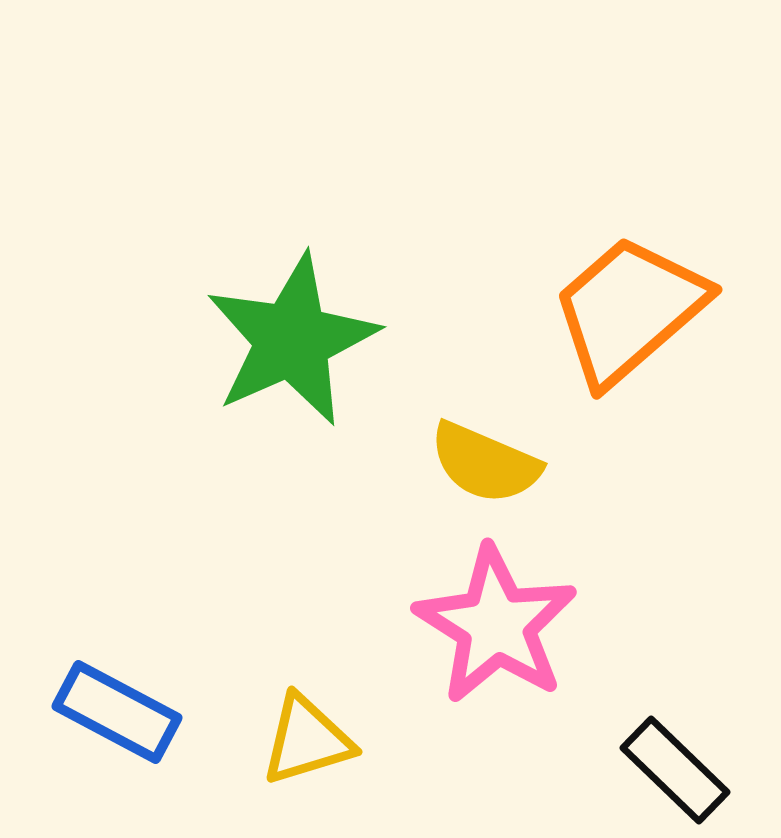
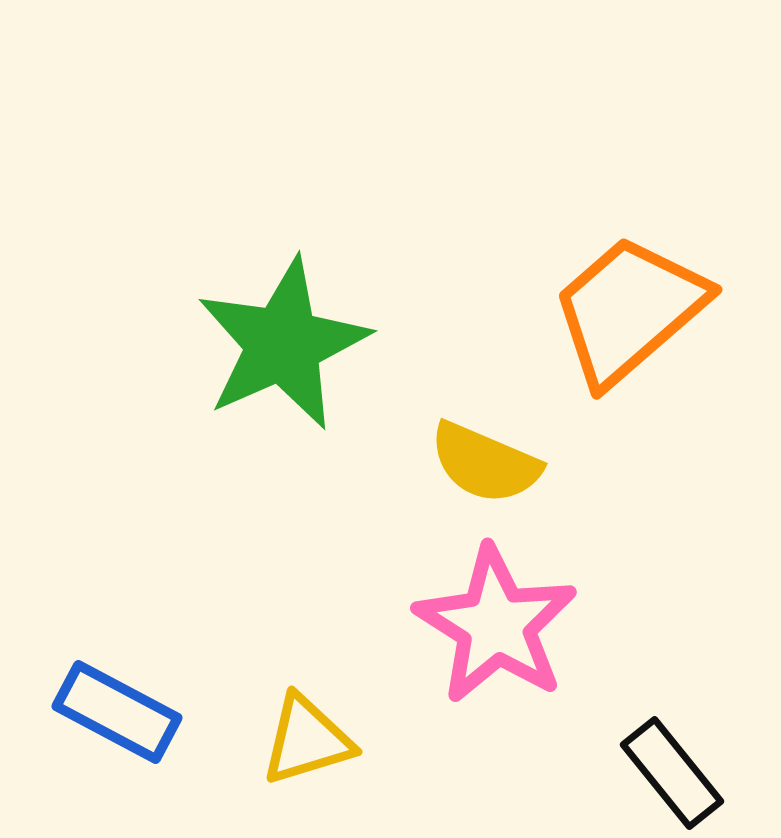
green star: moved 9 px left, 4 px down
black rectangle: moved 3 px left, 3 px down; rotated 7 degrees clockwise
